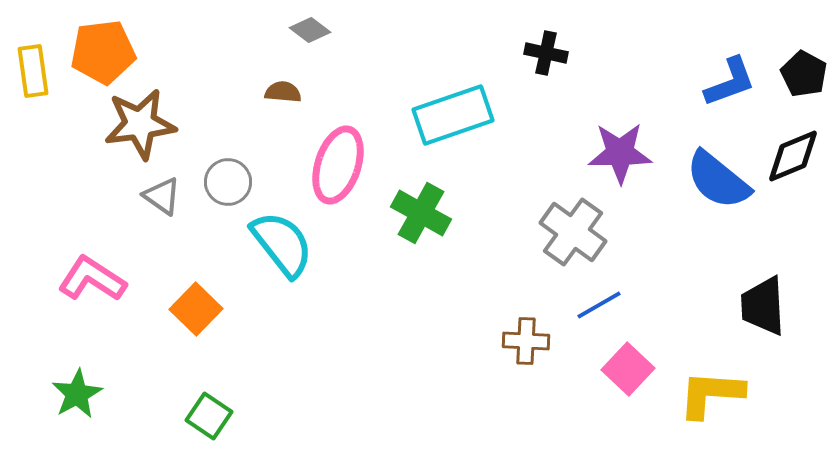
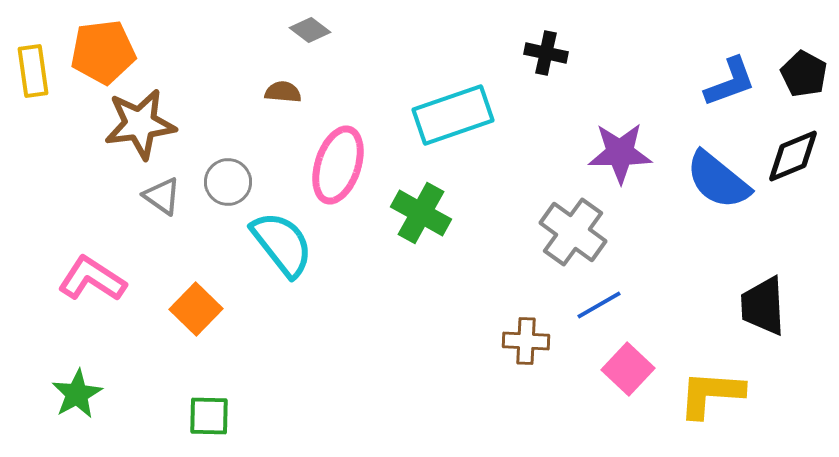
green square: rotated 33 degrees counterclockwise
